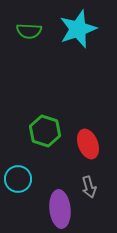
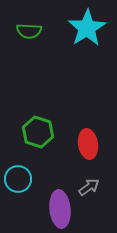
cyan star: moved 9 px right, 1 px up; rotated 12 degrees counterclockwise
green hexagon: moved 7 px left, 1 px down
red ellipse: rotated 12 degrees clockwise
gray arrow: rotated 110 degrees counterclockwise
